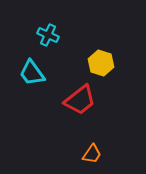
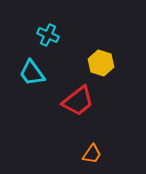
red trapezoid: moved 2 px left, 1 px down
